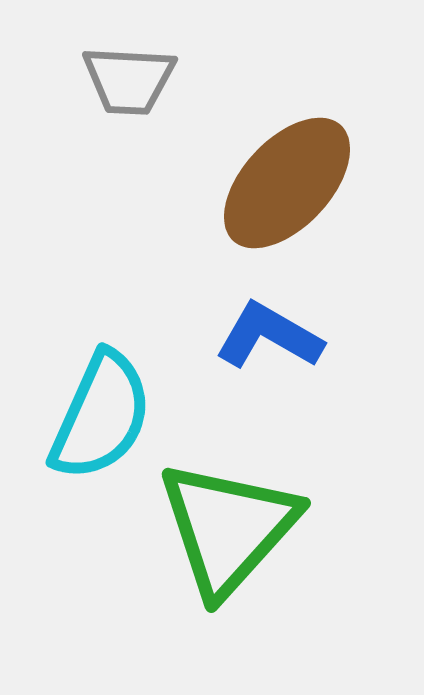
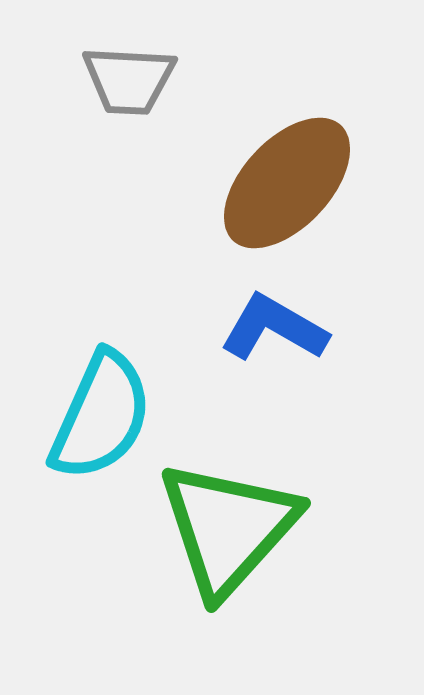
blue L-shape: moved 5 px right, 8 px up
